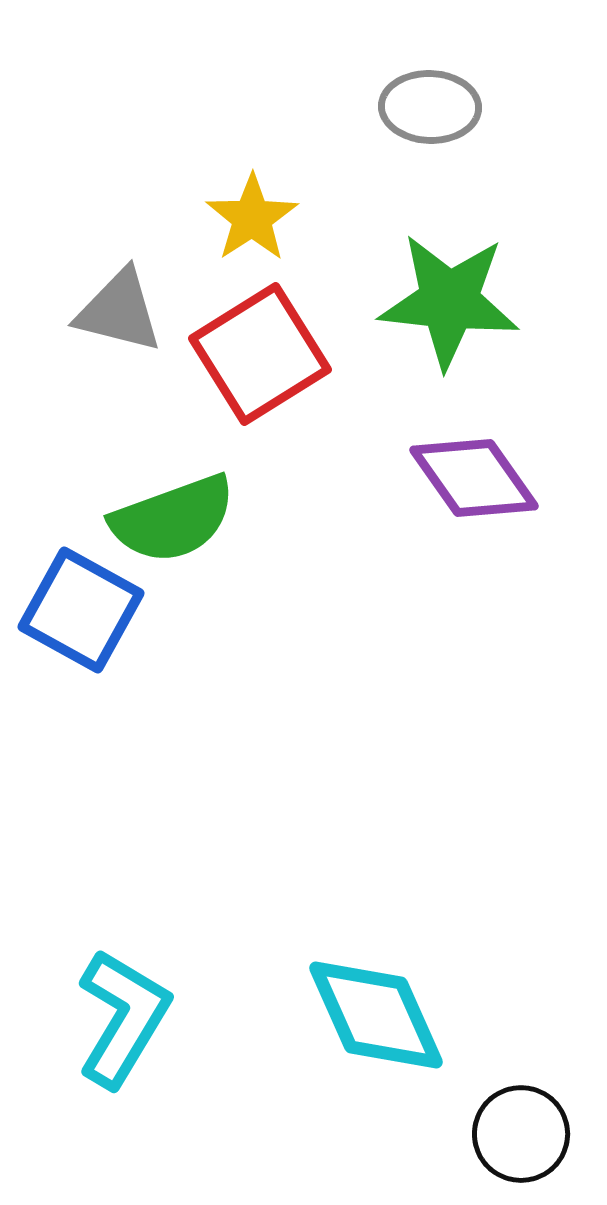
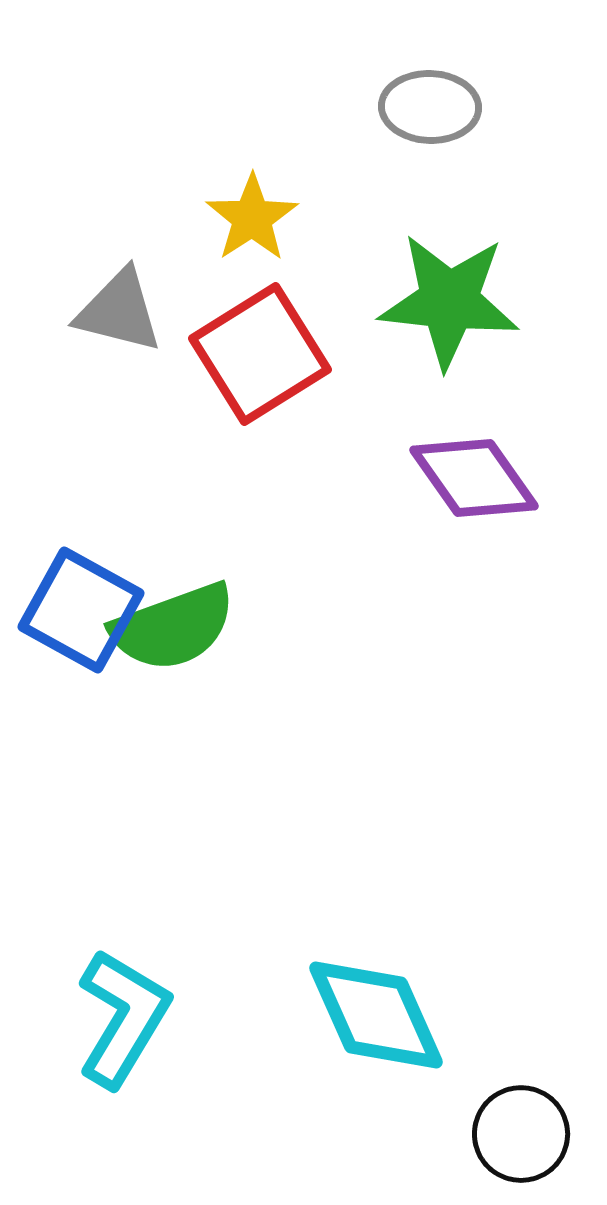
green semicircle: moved 108 px down
